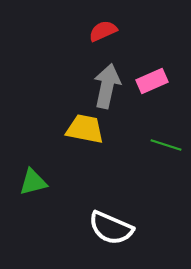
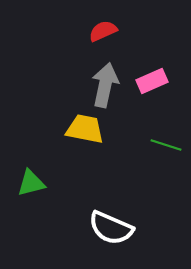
gray arrow: moved 2 px left, 1 px up
green triangle: moved 2 px left, 1 px down
